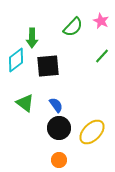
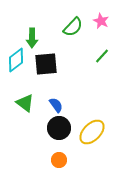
black square: moved 2 px left, 2 px up
